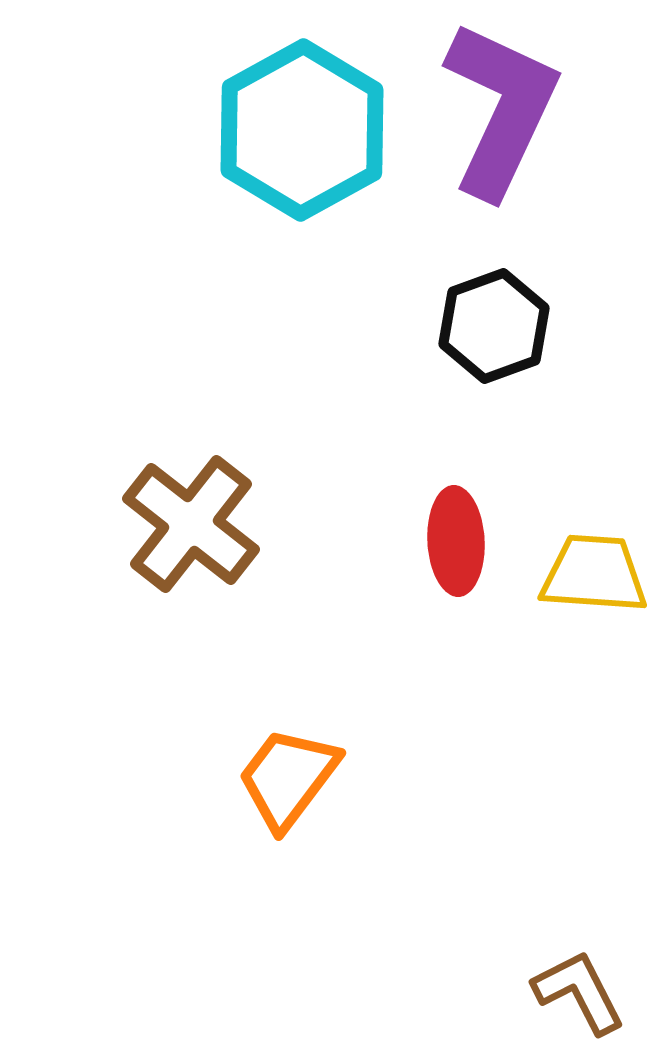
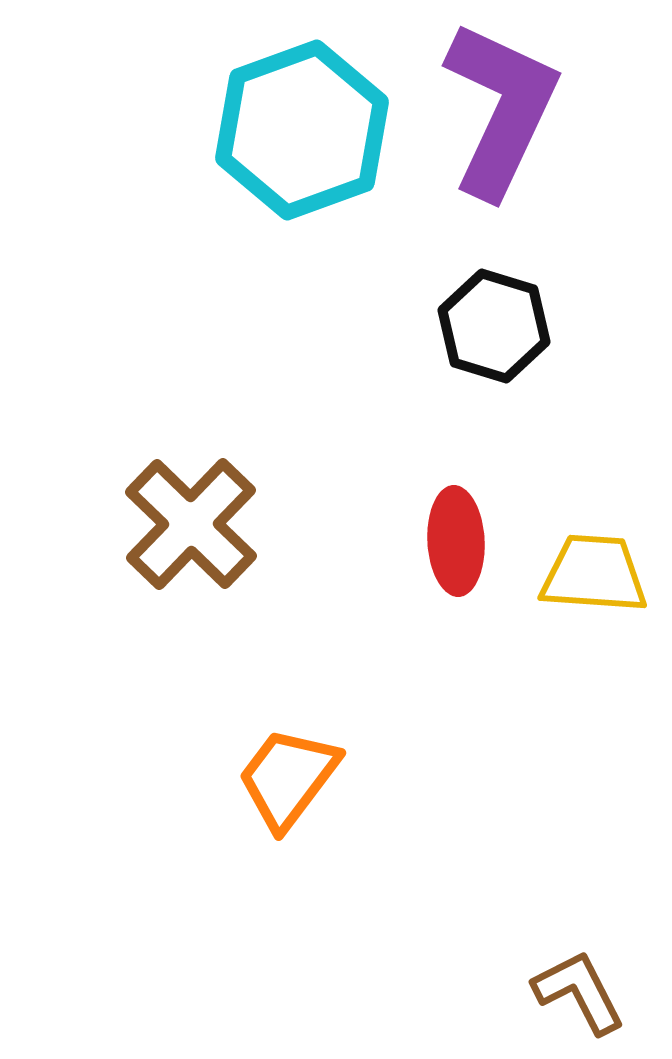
cyan hexagon: rotated 9 degrees clockwise
black hexagon: rotated 23 degrees counterclockwise
brown cross: rotated 6 degrees clockwise
